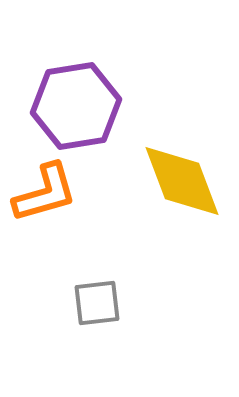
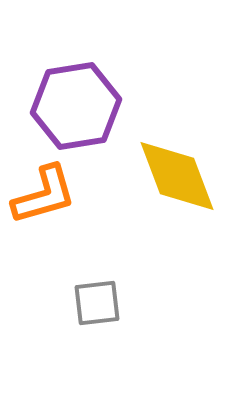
yellow diamond: moved 5 px left, 5 px up
orange L-shape: moved 1 px left, 2 px down
